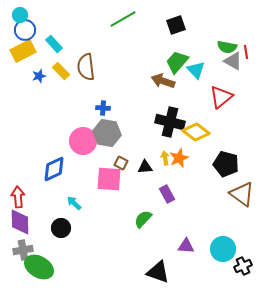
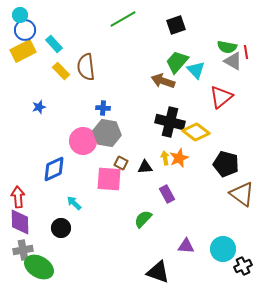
blue star at (39, 76): moved 31 px down
